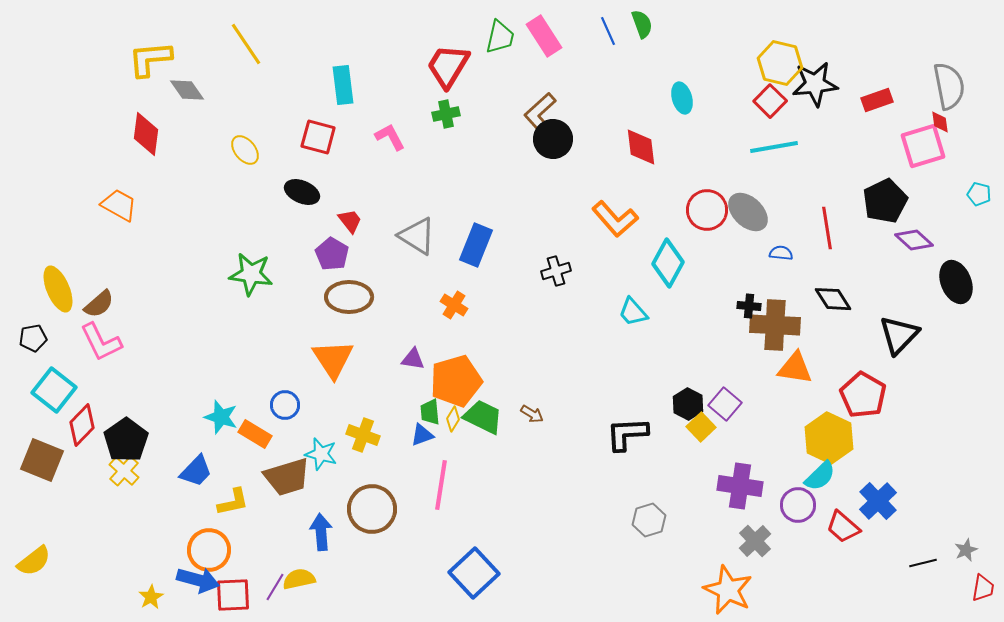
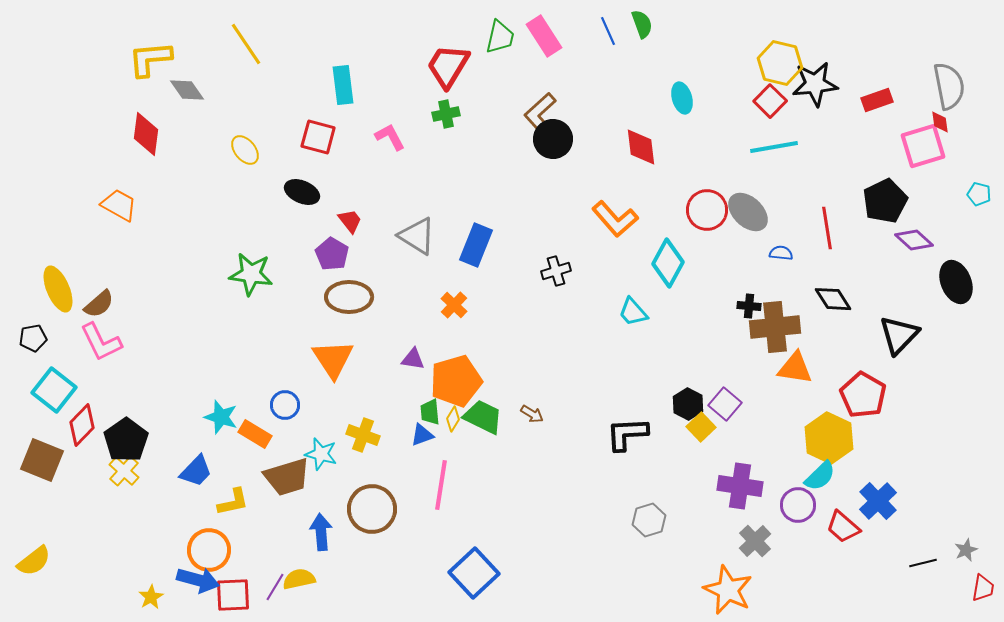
orange cross at (454, 305): rotated 12 degrees clockwise
brown cross at (775, 325): moved 2 px down; rotated 9 degrees counterclockwise
